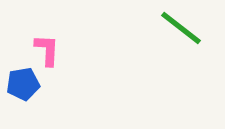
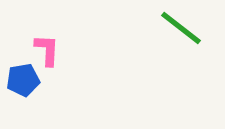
blue pentagon: moved 4 px up
